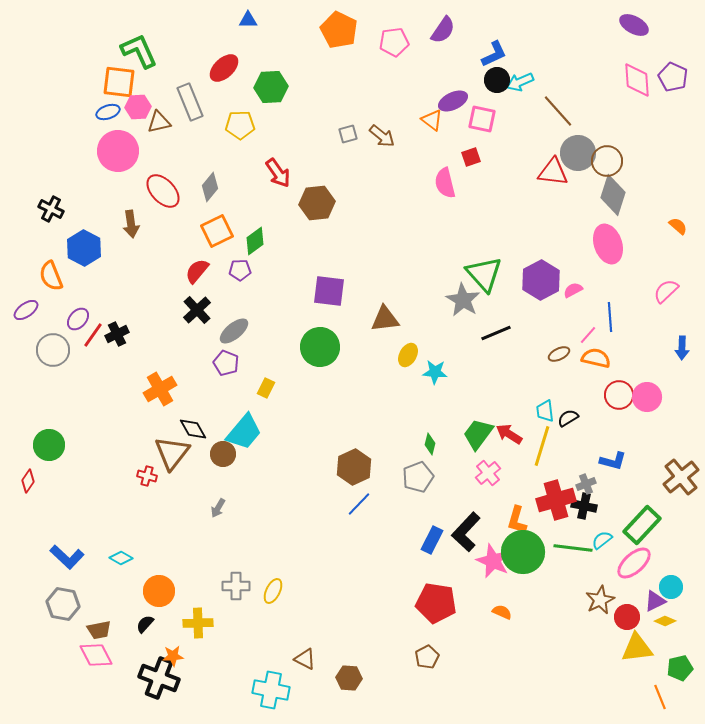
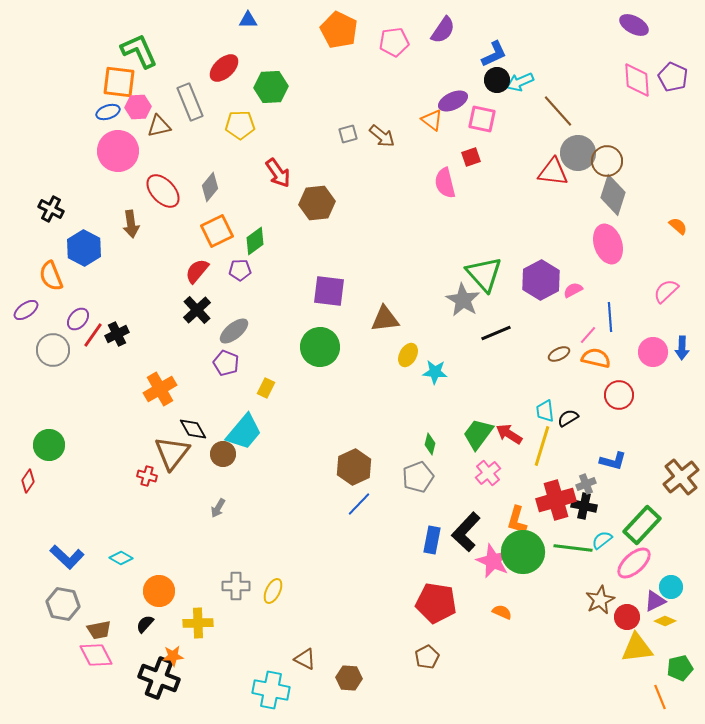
brown triangle at (159, 122): moved 4 px down
pink circle at (647, 397): moved 6 px right, 45 px up
blue rectangle at (432, 540): rotated 16 degrees counterclockwise
